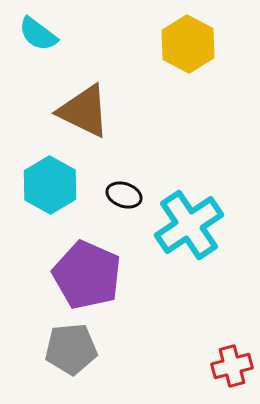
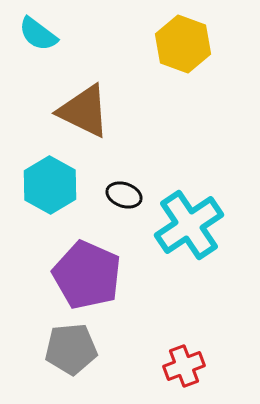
yellow hexagon: moved 5 px left; rotated 8 degrees counterclockwise
red cross: moved 48 px left; rotated 6 degrees counterclockwise
